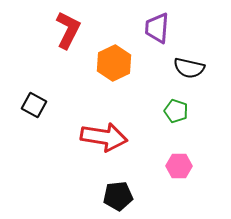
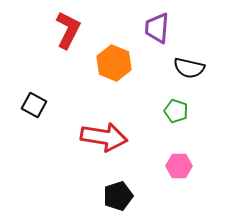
orange hexagon: rotated 12 degrees counterclockwise
black pentagon: rotated 12 degrees counterclockwise
